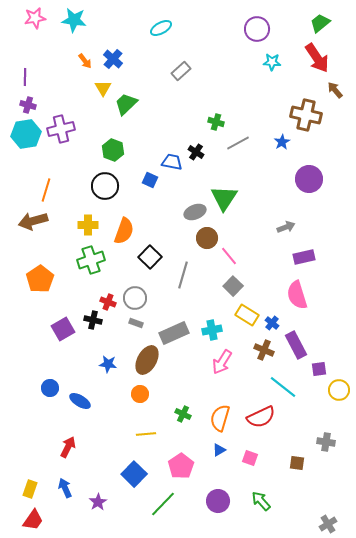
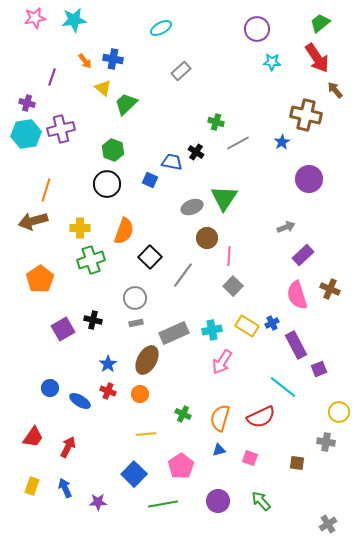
cyan star at (74, 20): rotated 15 degrees counterclockwise
blue cross at (113, 59): rotated 30 degrees counterclockwise
purple line at (25, 77): moved 27 px right; rotated 18 degrees clockwise
yellow triangle at (103, 88): rotated 18 degrees counterclockwise
purple cross at (28, 105): moved 1 px left, 2 px up
black circle at (105, 186): moved 2 px right, 2 px up
gray ellipse at (195, 212): moved 3 px left, 5 px up
yellow cross at (88, 225): moved 8 px left, 3 px down
pink line at (229, 256): rotated 42 degrees clockwise
purple rectangle at (304, 257): moved 1 px left, 2 px up; rotated 30 degrees counterclockwise
gray line at (183, 275): rotated 20 degrees clockwise
red cross at (108, 302): moved 89 px down
yellow rectangle at (247, 315): moved 11 px down
gray rectangle at (136, 323): rotated 32 degrees counterclockwise
blue cross at (272, 323): rotated 24 degrees clockwise
brown cross at (264, 350): moved 66 px right, 61 px up
blue star at (108, 364): rotated 30 degrees clockwise
purple square at (319, 369): rotated 14 degrees counterclockwise
yellow circle at (339, 390): moved 22 px down
blue triangle at (219, 450): rotated 16 degrees clockwise
yellow rectangle at (30, 489): moved 2 px right, 3 px up
purple star at (98, 502): rotated 30 degrees clockwise
green line at (163, 504): rotated 36 degrees clockwise
red trapezoid at (33, 520): moved 83 px up
